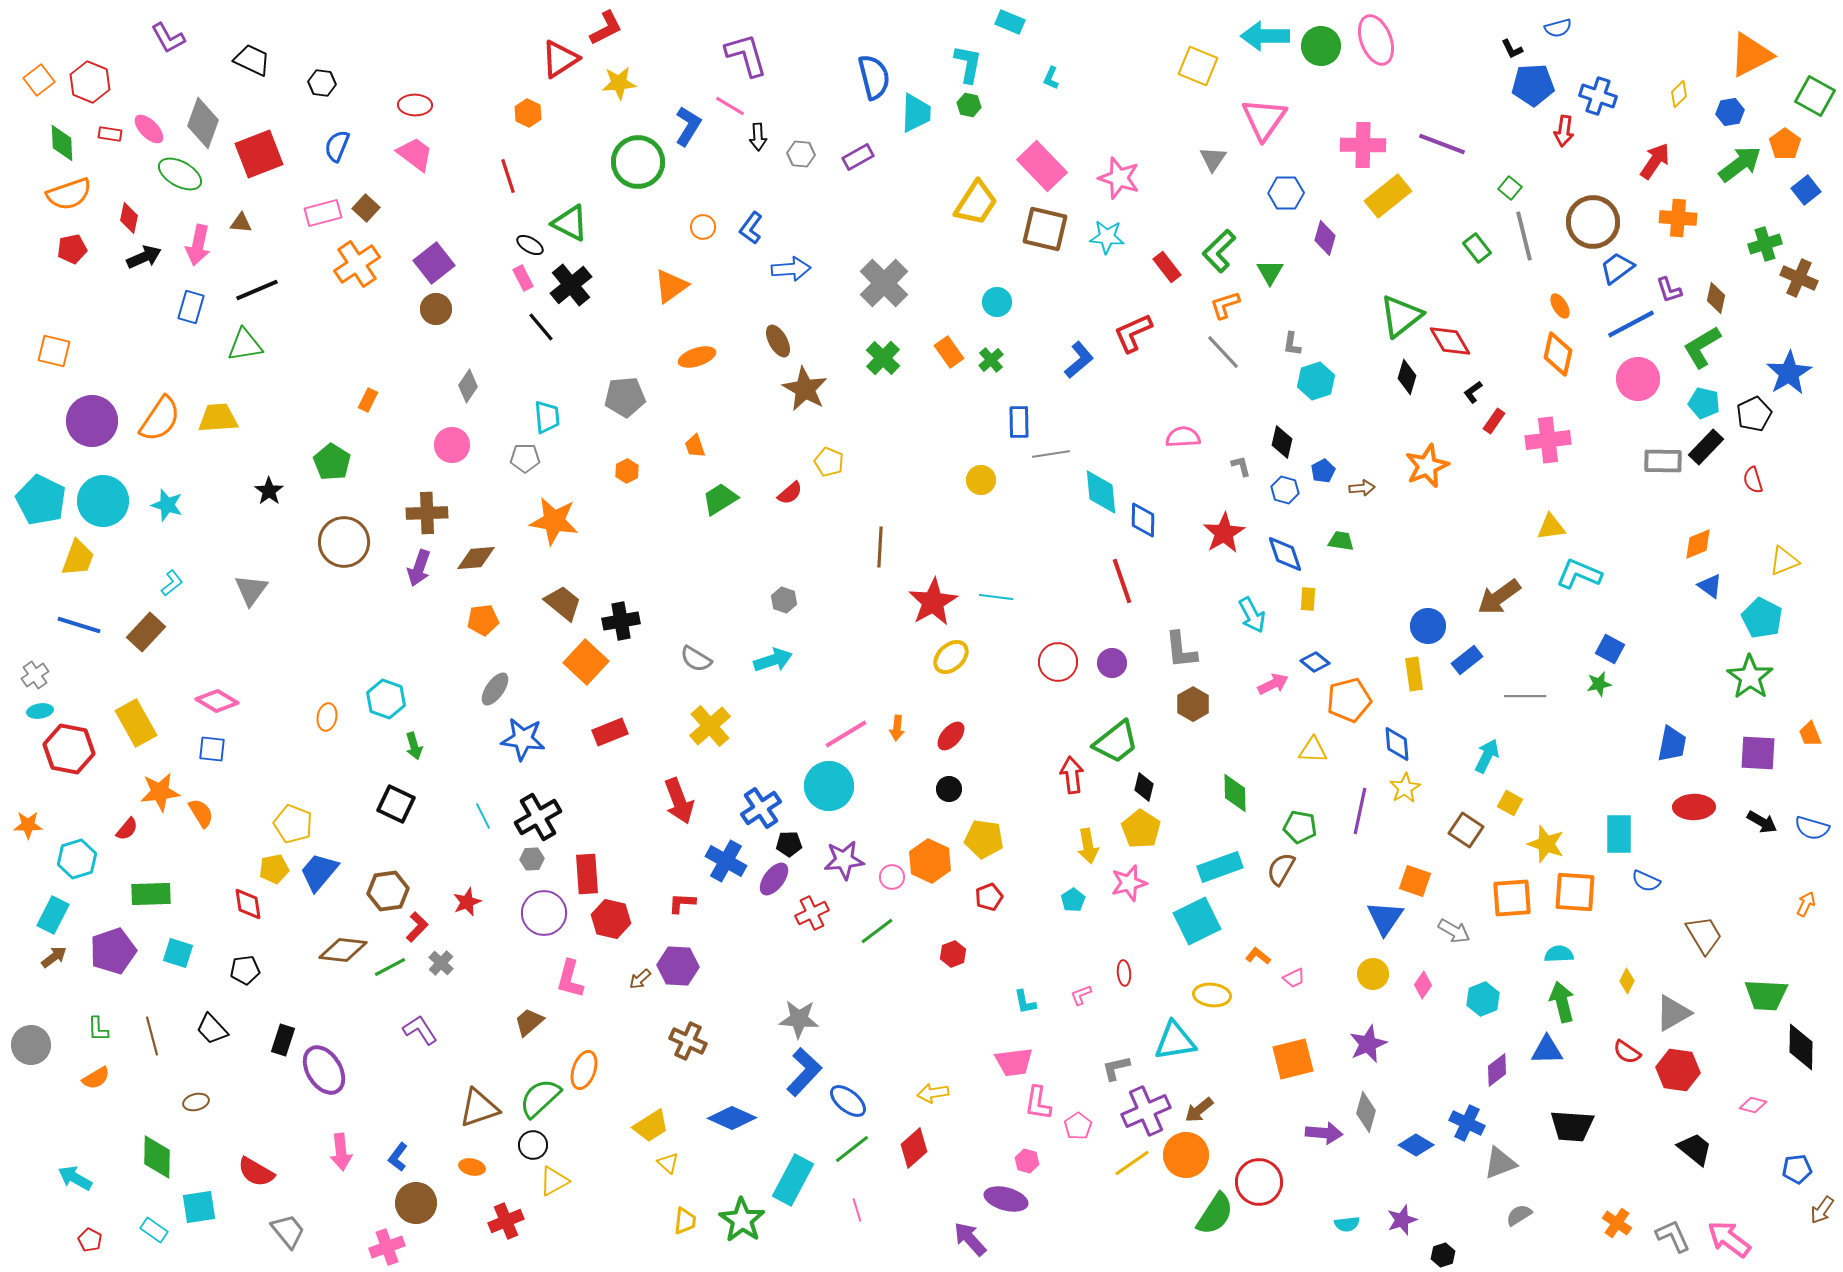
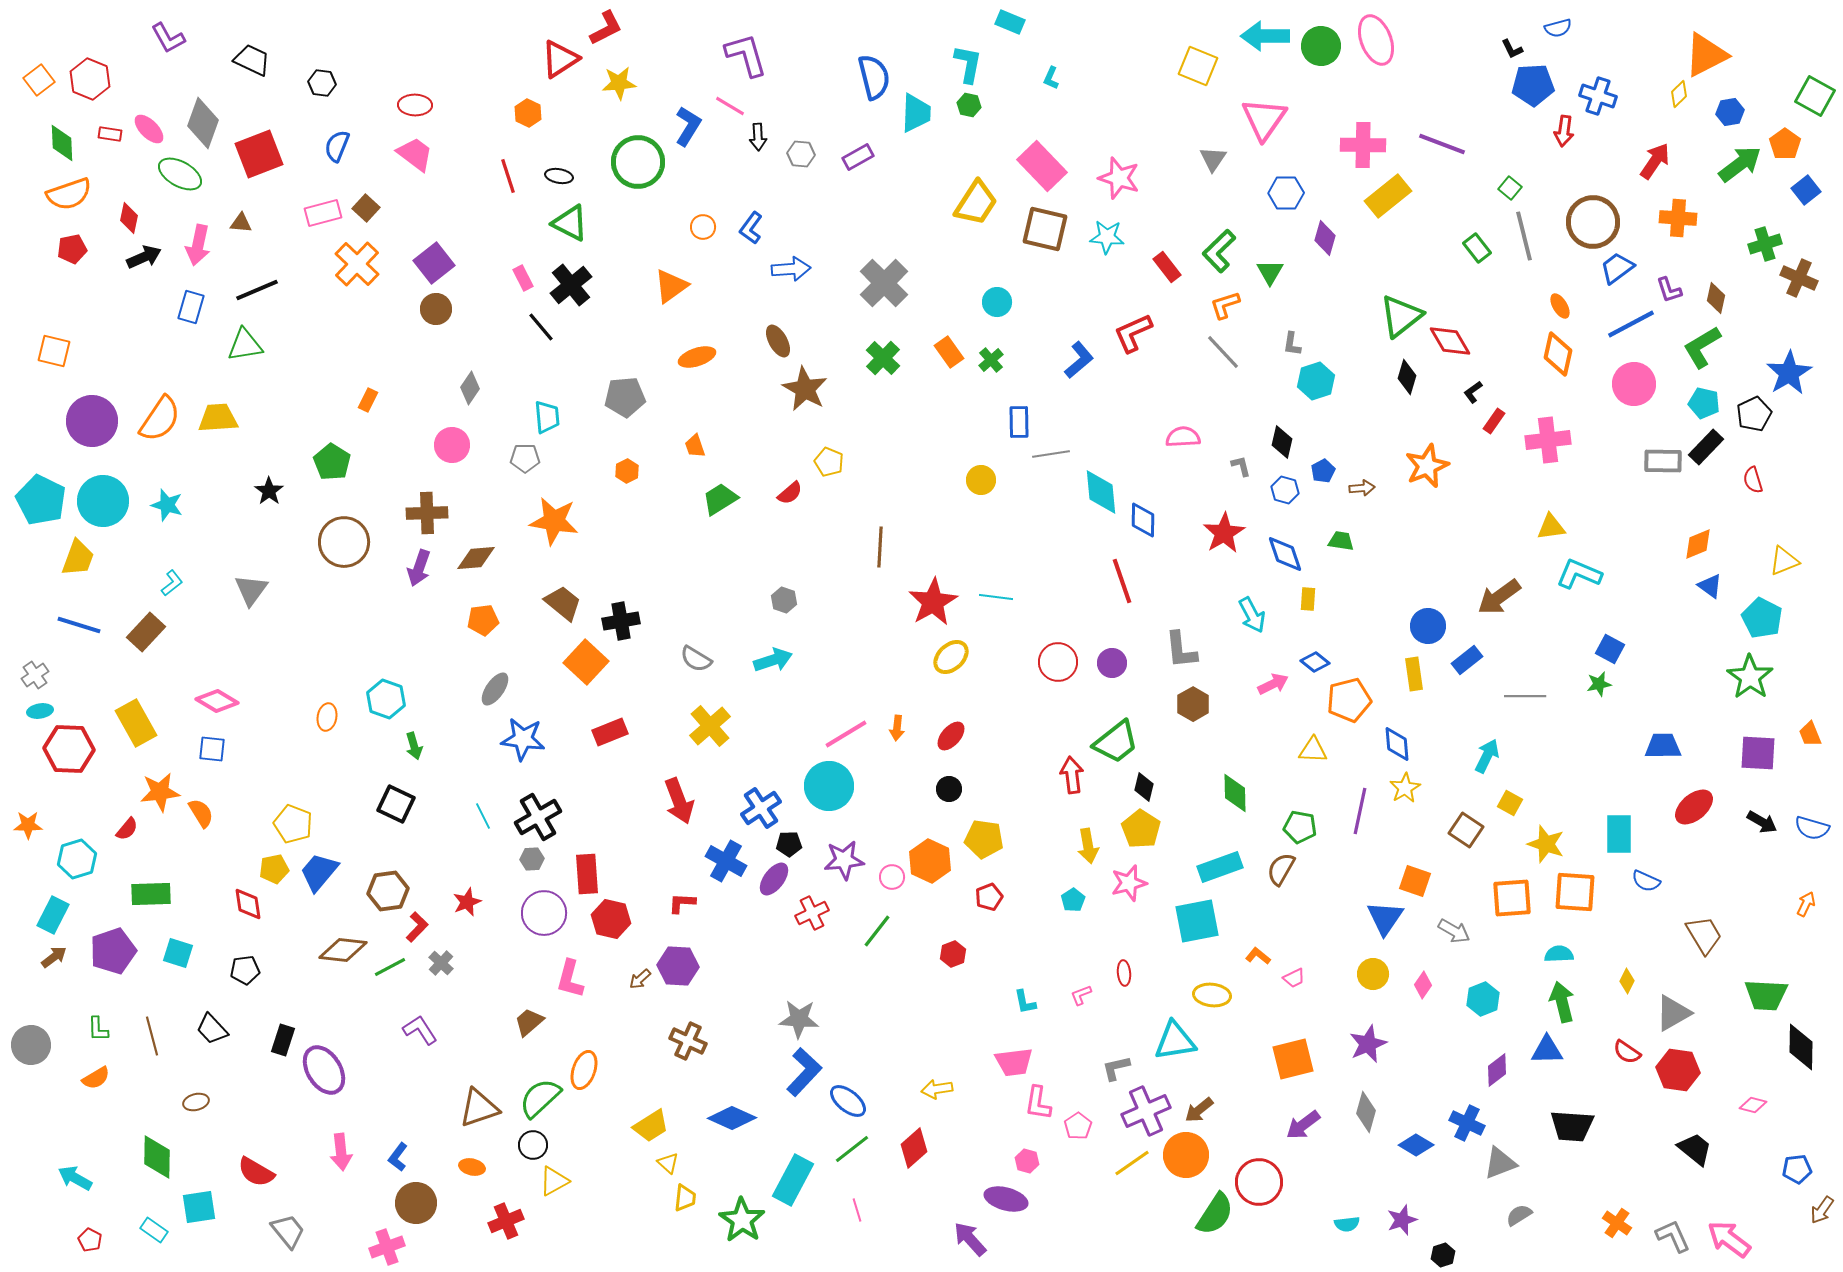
orange triangle at (1751, 55): moved 45 px left
red hexagon at (90, 82): moved 3 px up
black ellipse at (530, 245): moved 29 px right, 69 px up; rotated 20 degrees counterclockwise
orange cross at (357, 264): rotated 12 degrees counterclockwise
pink circle at (1638, 379): moved 4 px left, 5 px down
gray diamond at (468, 386): moved 2 px right, 2 px down
blue trapezoid at (1672, 744): moved 9 px left, 2 px down; rotated 102 degrees counterclockwise
red hexagon at (69, 749): rotated 9 degrees counterclockwise
red ellipse at (1694, 807): rotated 39 degrees counterclockwise
cyan square at (1197, 921): rotated 15 degrees clockwise
green line at (877, 931): rotated 15 degrees counterclockwise
yellow arrow at (933, 1093): moved 4 px right, 4 px up
purple arrow at (1324, 1133): moved 21 px left, 8 px up; rotated 138 degrees clockwise
yellow trapezoid at (685, 1221): moved 23 px up
